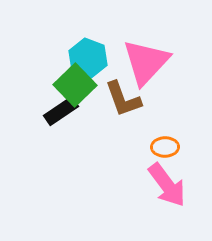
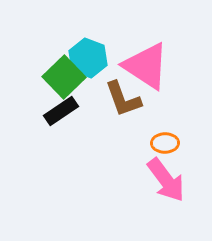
pink triangle: moved 4 px down; rotated 40 degrees counterclockwise
green square: moved 11 px left, 8 px up
orange ellipse: moved 4 px up
pink arrow: moved 1 px left, 5 px up
